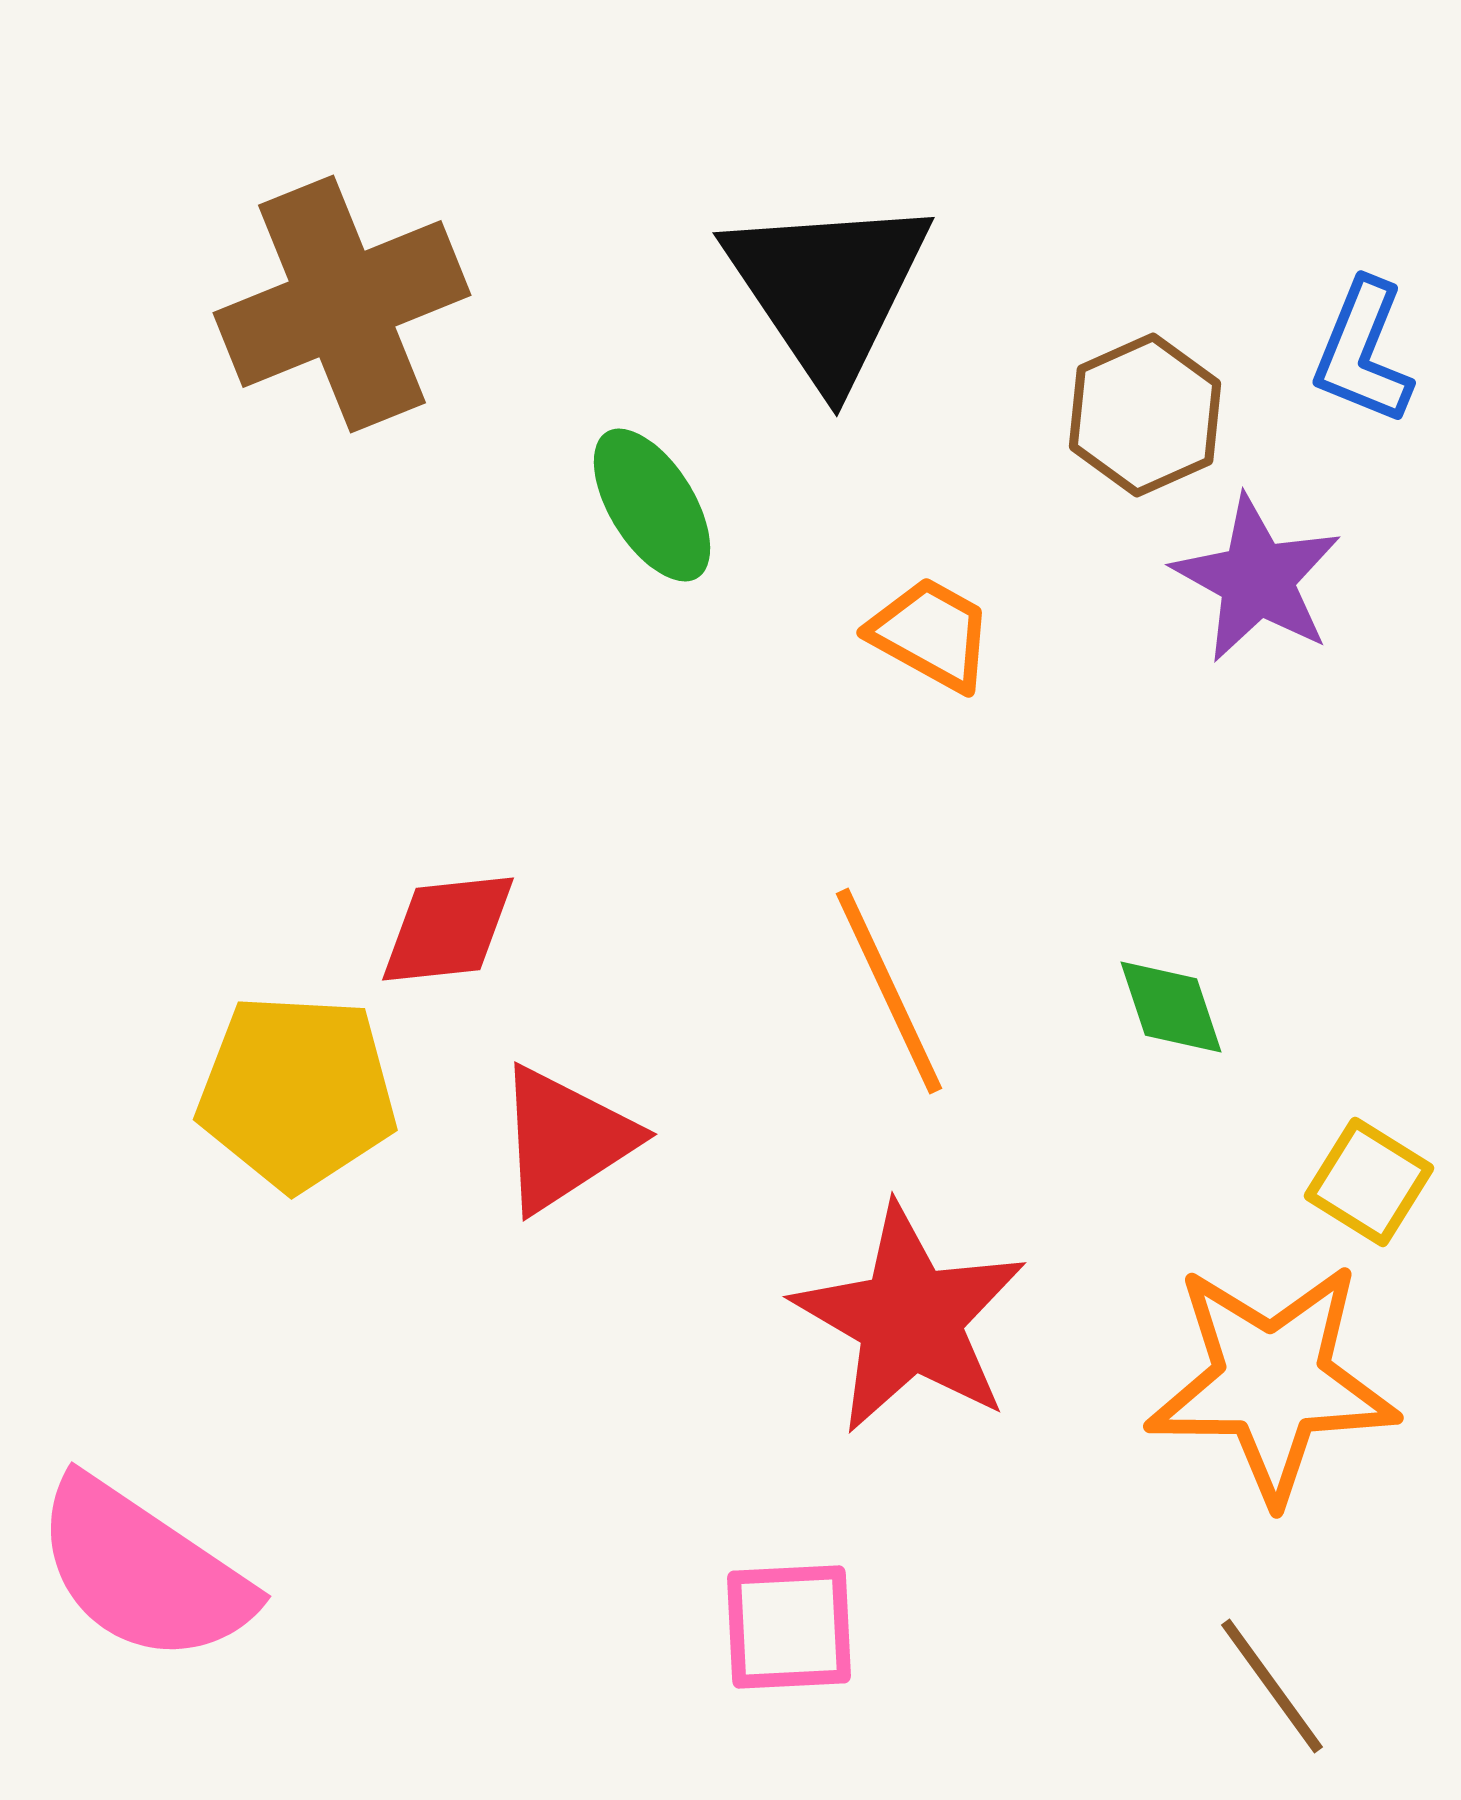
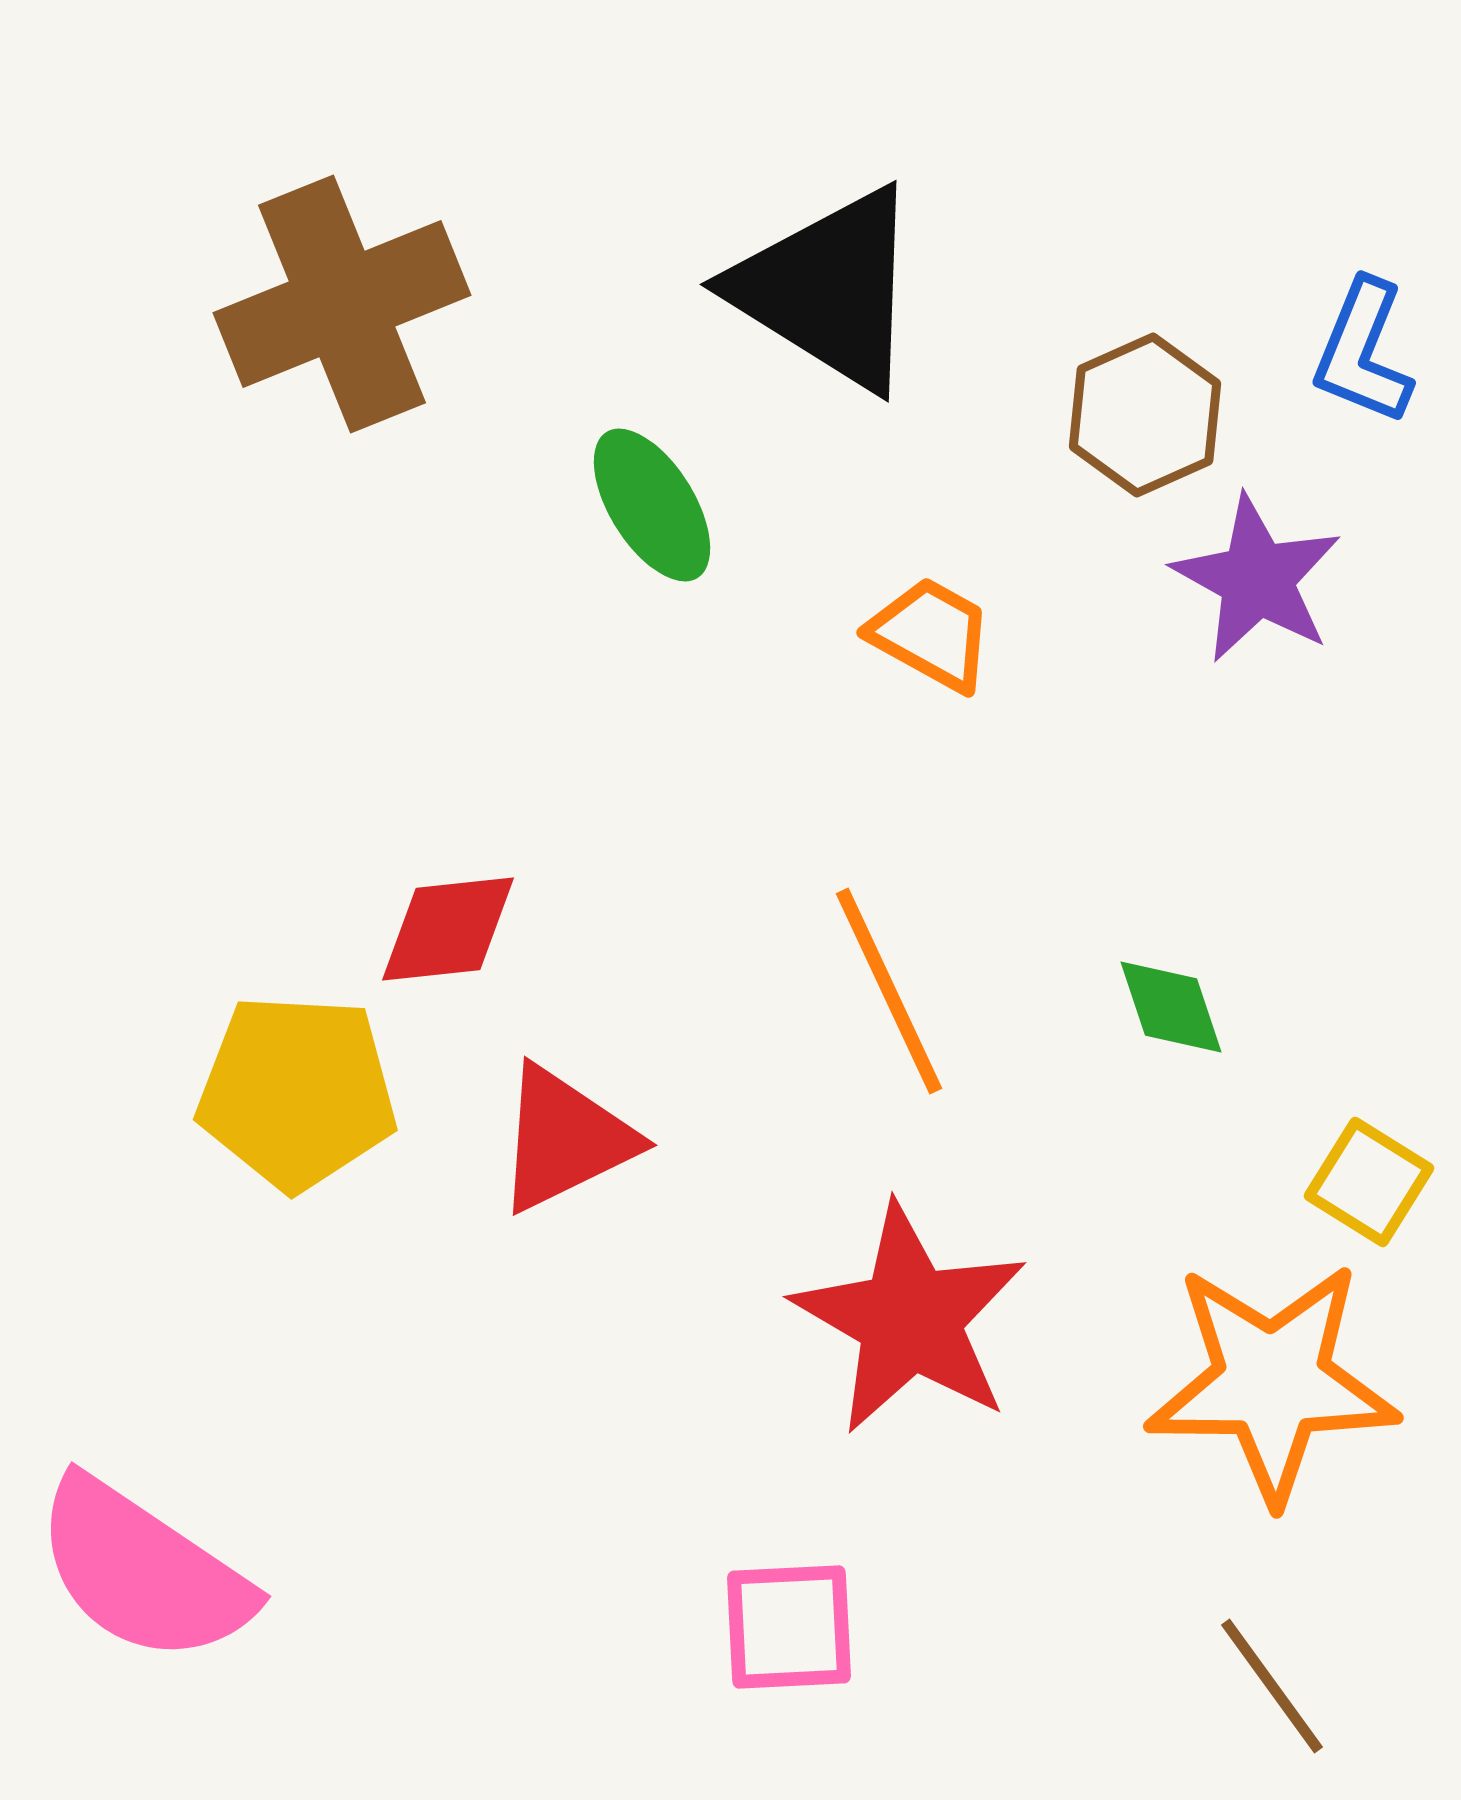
black triangle: rotated 24 degrees counterclockwise
red triangle: rotated 7 degrees clockwise
